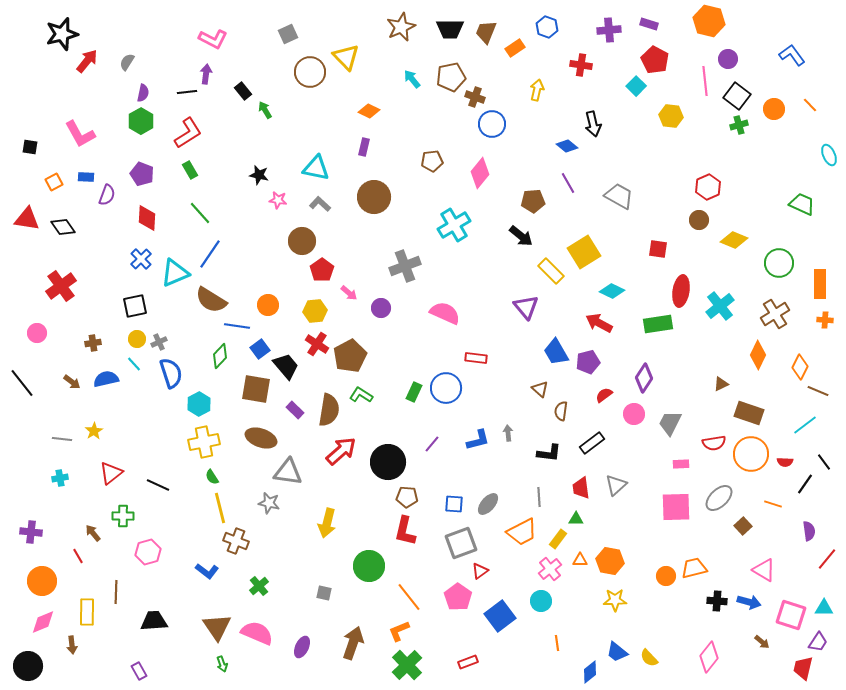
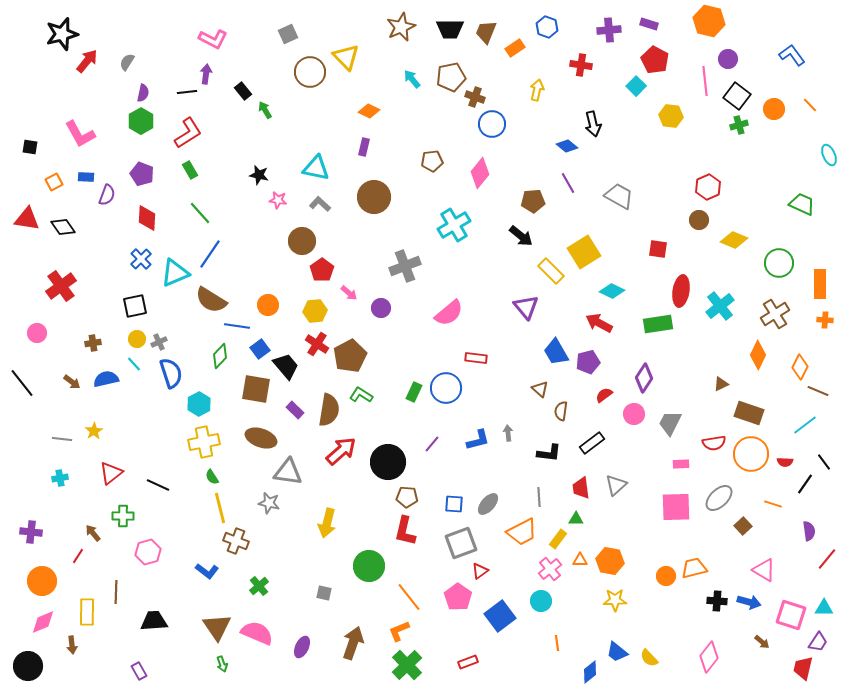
pink semicircle at (445, 313): moved 4 px right; rotated 116 degrees clockwise
red line at (78, 556): rotated 63 degrees clockwise
